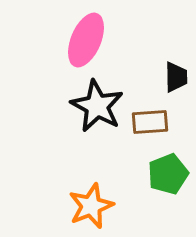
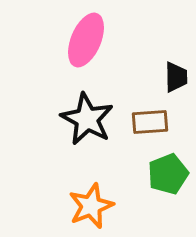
black star: moved 10 px left, 13 px down
